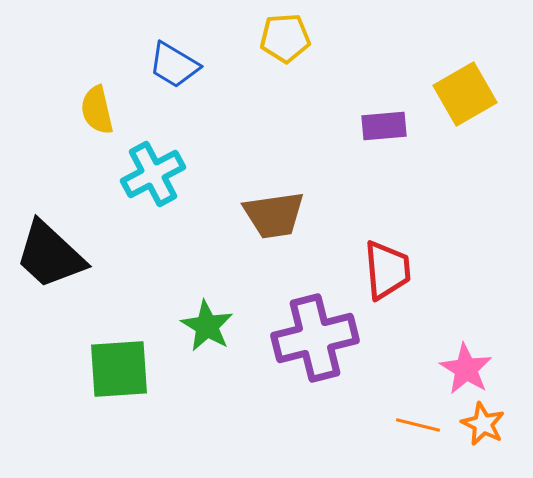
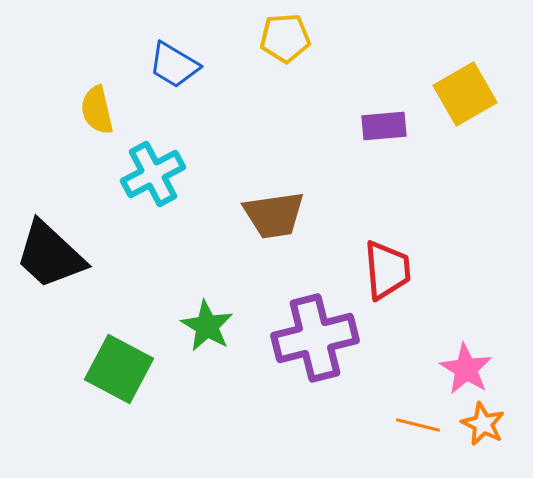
green square: rotated 32 degrees clockwise
